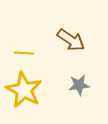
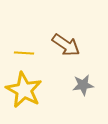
brown arrow: moved 5 px left, 5 px down
gray star: moved 4 px right
